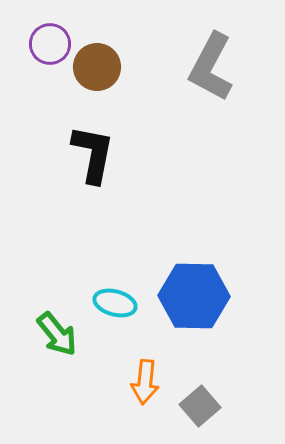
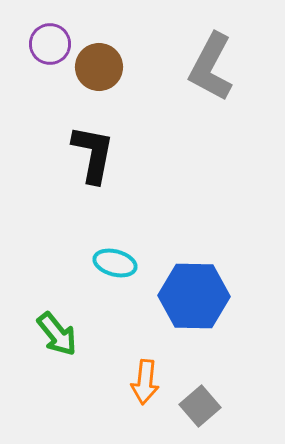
brown circle: moved 2 px right
cyan ellipse: moved 40 px up
